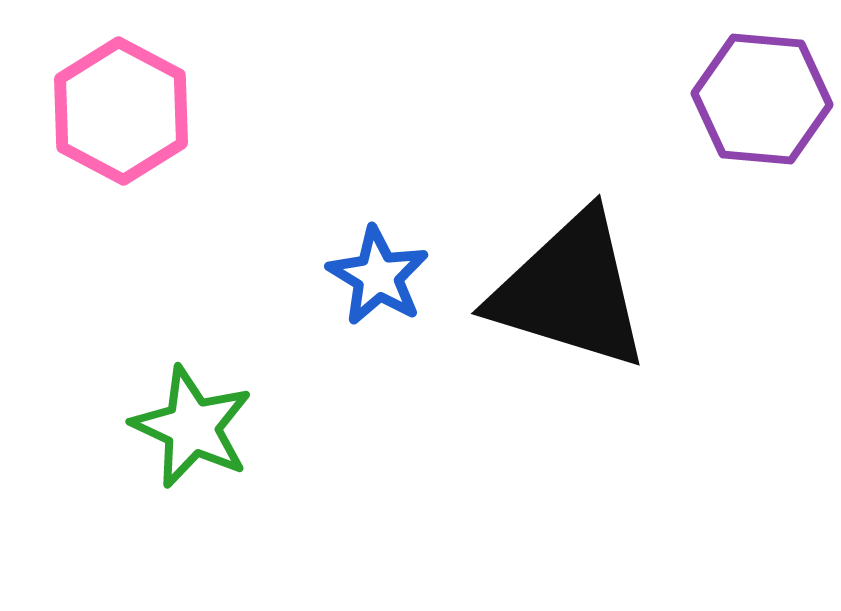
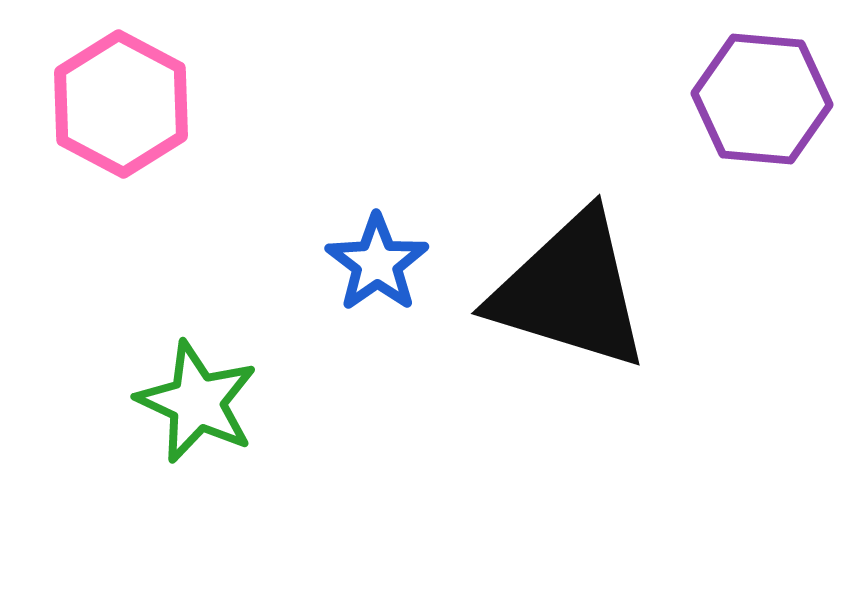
pink hexagon: moved 7 px up
blue star: moved 1 px left, 13 px up; rotated 6 degrees clockwise
green star: moved 5 px right, 25 px up
